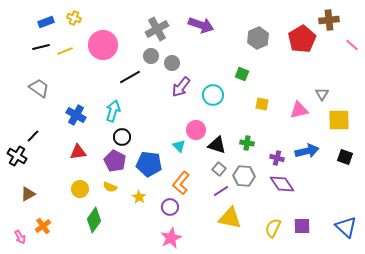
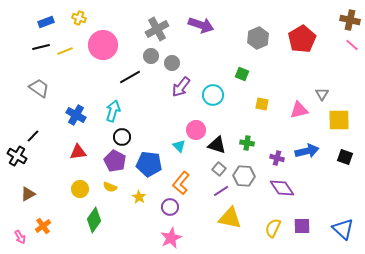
yellow cross at (74, 18): moved 5 px right
brown cross at (329, 20): moved 21 px right; rotated 18 degrees clockwise
purple diamond at (282, 184): moved 4 px down
blue triangle at (346, 227): moved 3 px left, 2 px down
